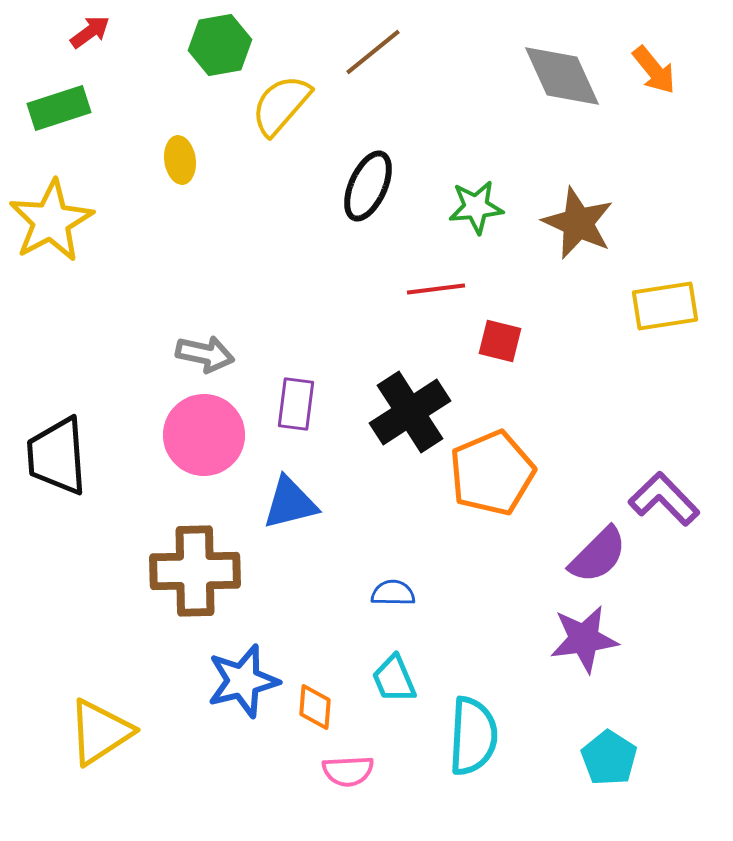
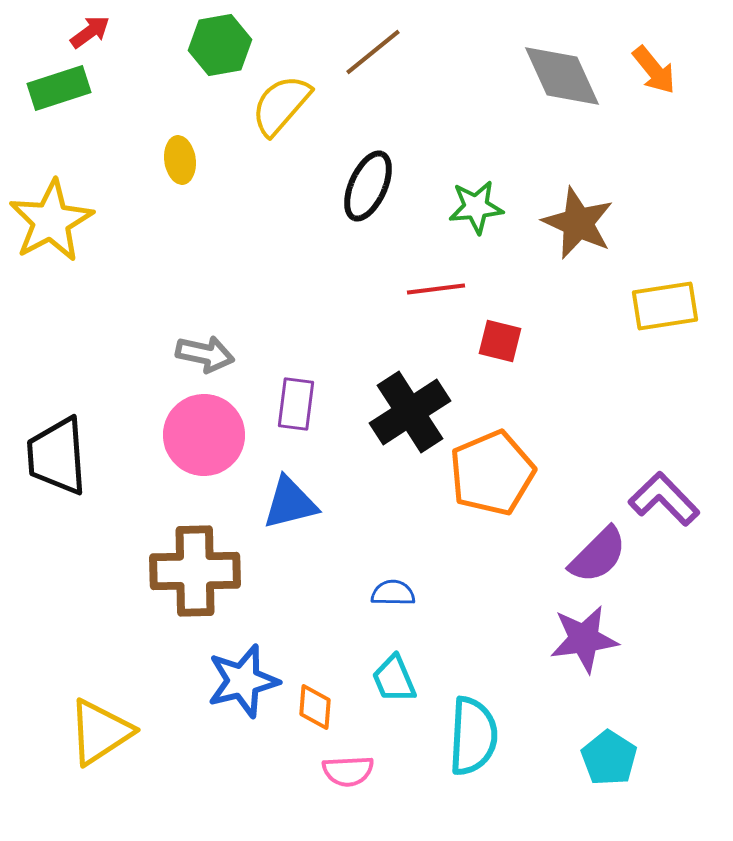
green rectangle: moved 20 px up
